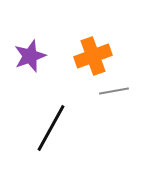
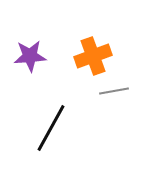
purple star: rotated 16 degrees clockwise
